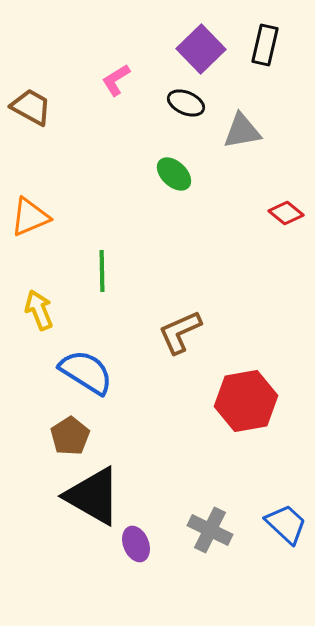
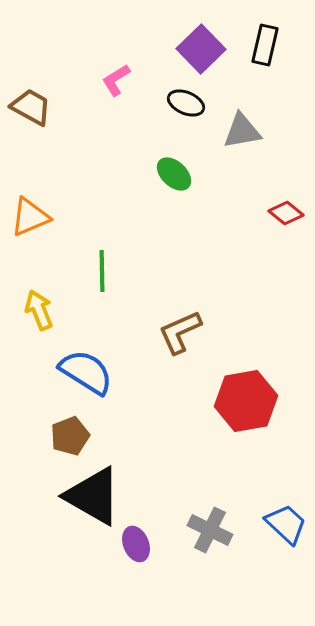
brown pentagon: rotated 12 degrees clockwise
